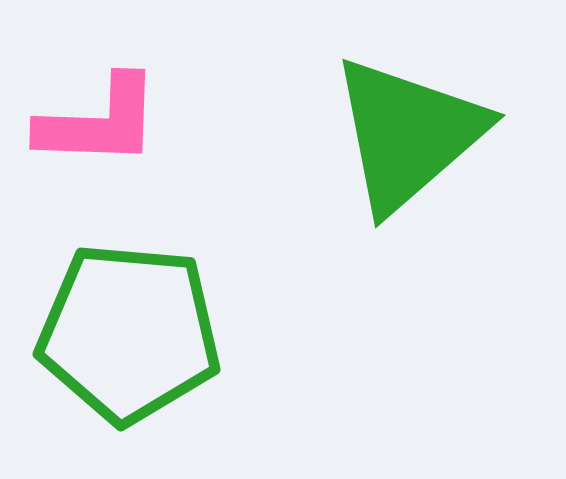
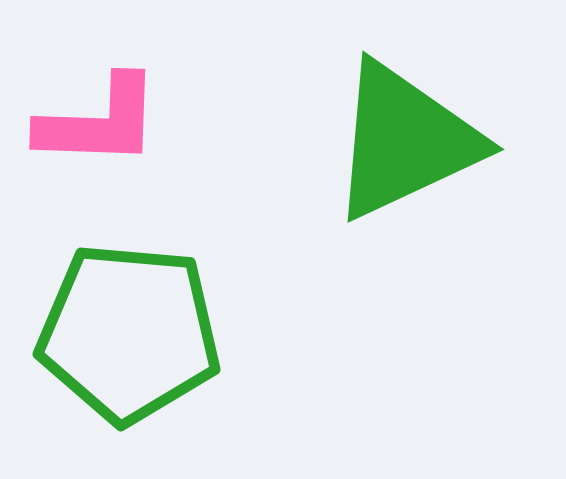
green triangle: moved 3 px left, 7 px down; rotated 16 degrees clockwise
